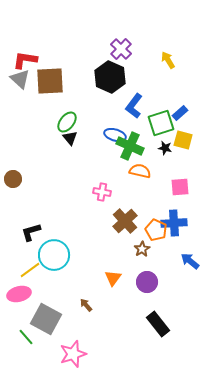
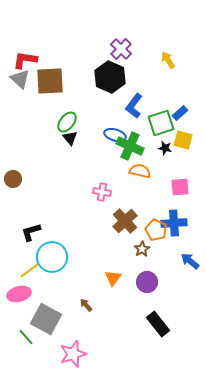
cyan circle: moved 2 px left, 2 px down
